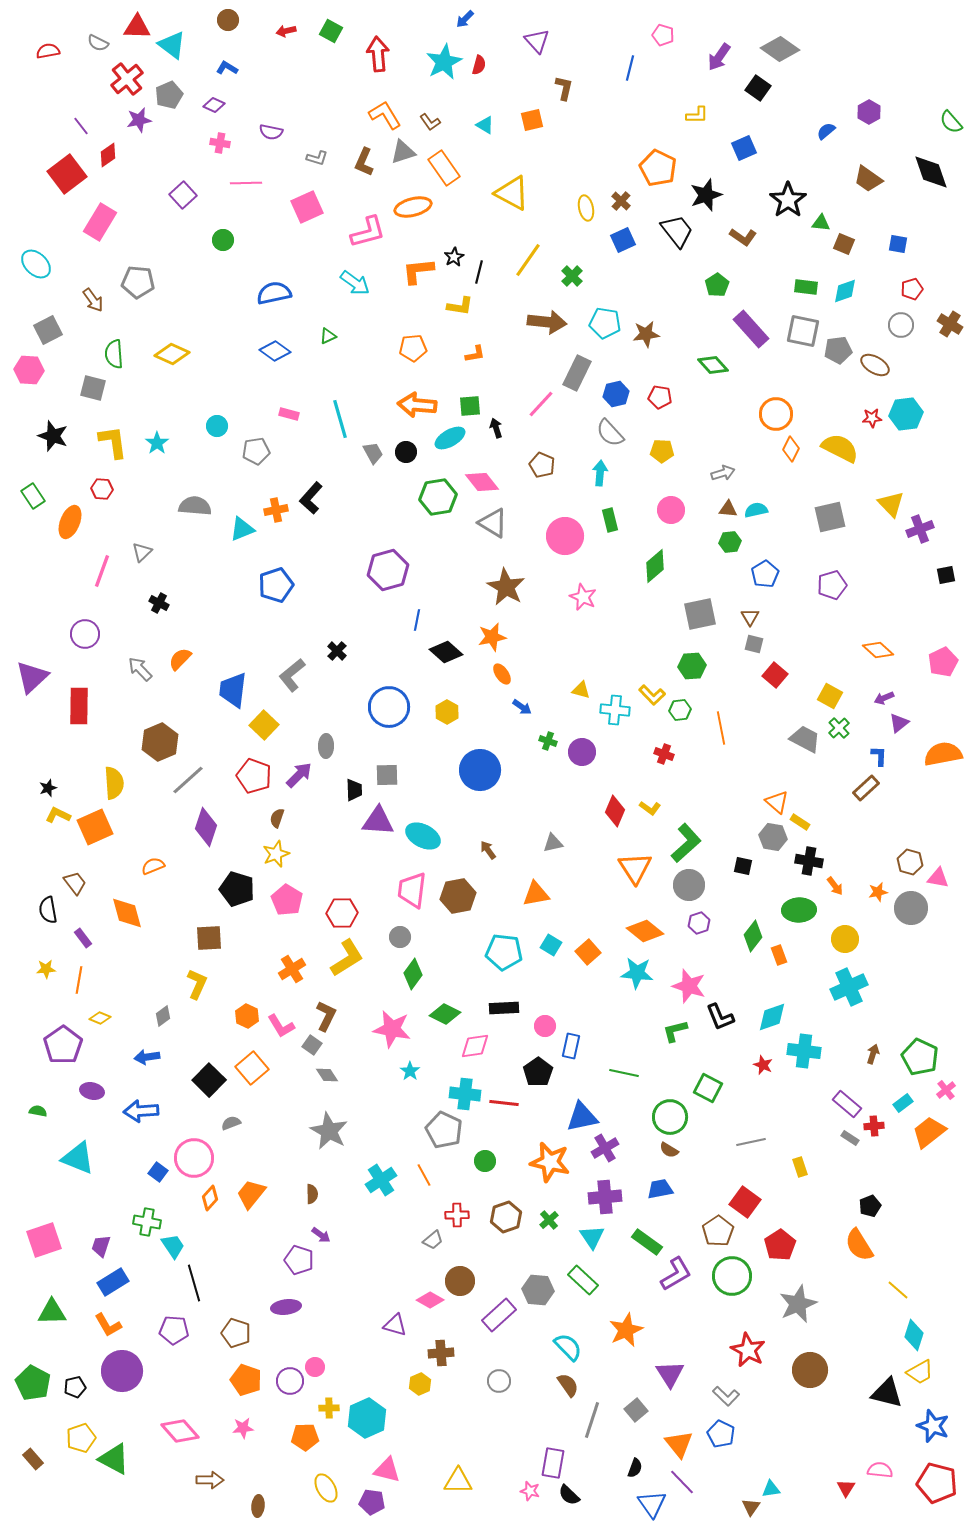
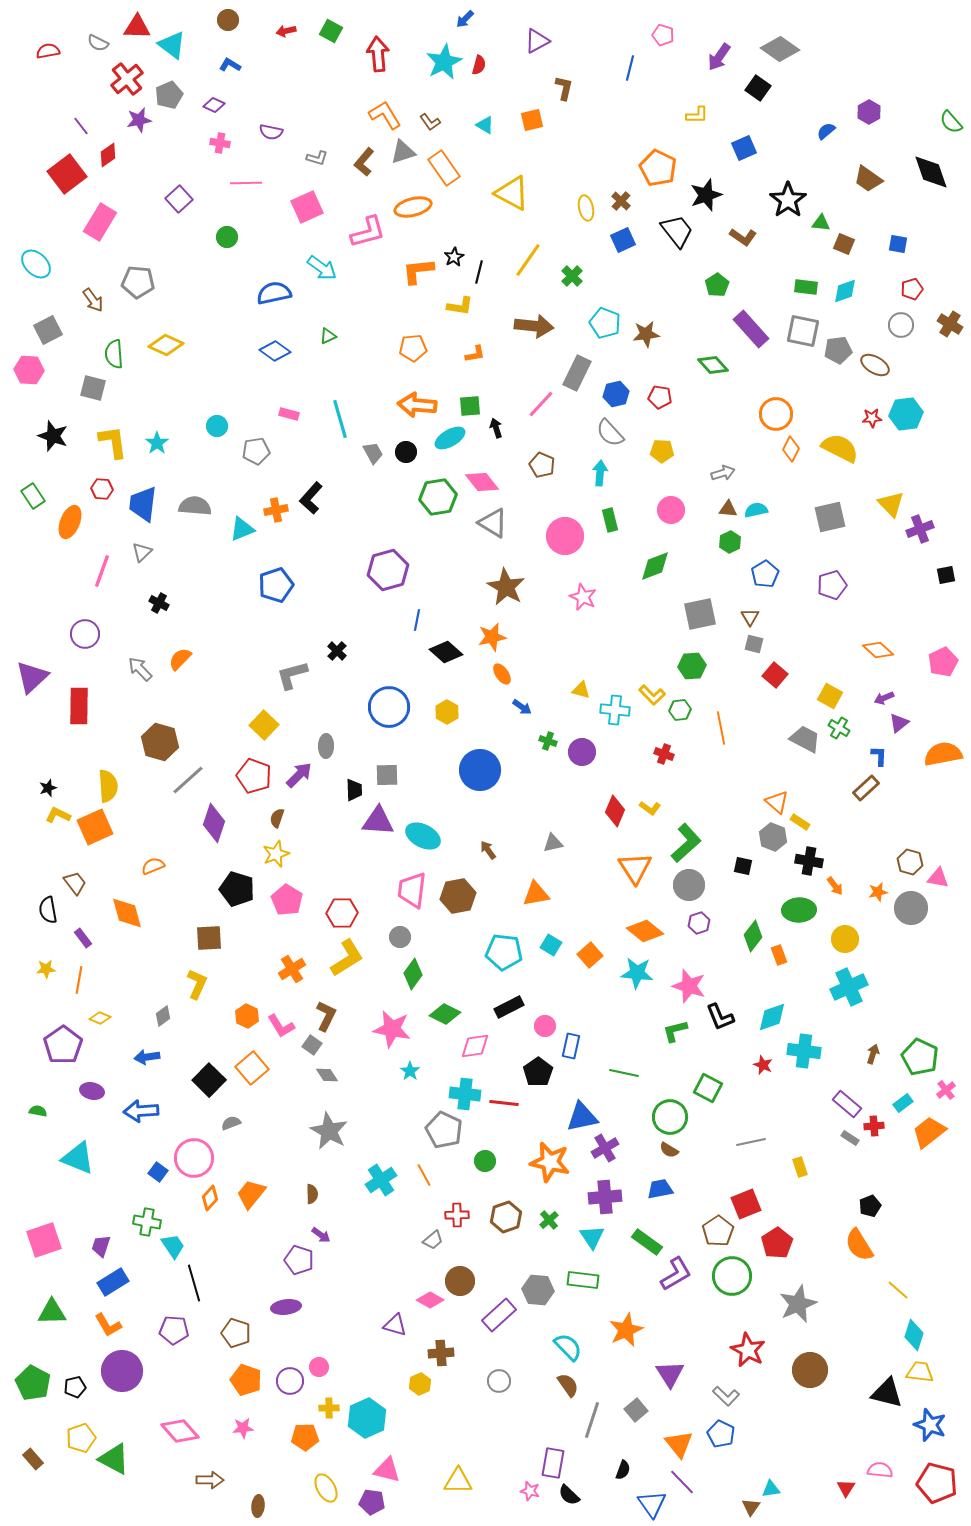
purple triangle at (537, 41): rotated 44 degrees clockwise
blue L-shape at (227, 68): moved 3 px right, 3 px up
brown L-shape at (364, 162): rotated 16 degrees clockwise
purple square at (183, 195): moved 4 px left, 4 px down
green circle at (223, 240): moved 4 px right, 3 px up
cyan arrow at (355, 283): moved 33 px left, 15 px up
brown arrow at (547, 322): moved 13 px left, 4 px down
cyan pentagon at (605, 323): rotated 12 degrees clockwise
yellow diamond at (172, 354): moved 6 px left, 9 px up
green hexagon at (730, 542): rotated 20 degrees counterclockwise
green diamond at (655, 566): rotated 20 degrees clockwise
gray L-shape at (292, 675): rotated 24 degrees clockwise
blue trapezoid at (233, 690): moved 90 px left, 186 px up
green cross at (839, 728): rotated 15 degrees counterclockwise
brown hexagon at (160, 742): rotated 21 degrees counterclockwise
yellow semicircle at (114, 783): moved 6 px left, 3 px down
purple diamond at (206, 827): moved 8 px right, 4 px up
gray hexagon at (773, 837): rotated 12 degrees clockwise
orange square at (588, 952): moved 2 px right, 3 px down
black rectangle at (504, 1008): moved 5 px right, 1 px up; rotated 24 degrees counterclockwise
red square at (745, 1202): moved 1 px right, 2 px down; rotated 32 degrees clockwise
red pentagon at (780, 1245): moved 3 px left, 2 px up
green rectangle at (583, 1280): rotated 36 degrees counterclockwise
pink circle at (315, 1367): moved 4 px right
yellow trapezoid at (920, 1372): rotated 144 degrees counterclockwise
blue star at (933, 1426): moved 3 px left, 1 px up
black semicircle at (635, 1468): moved 12 px left, 2 px down
